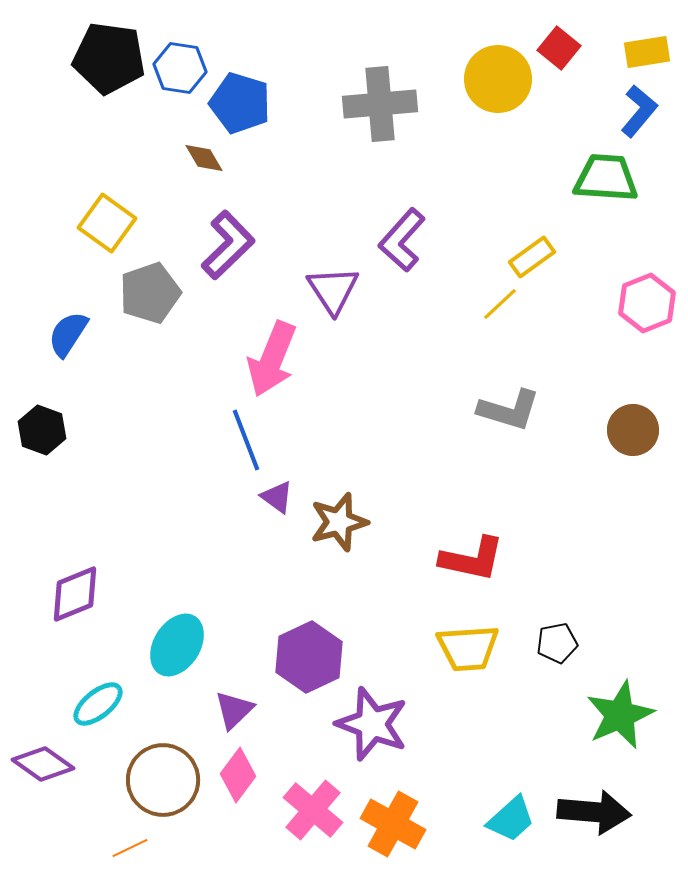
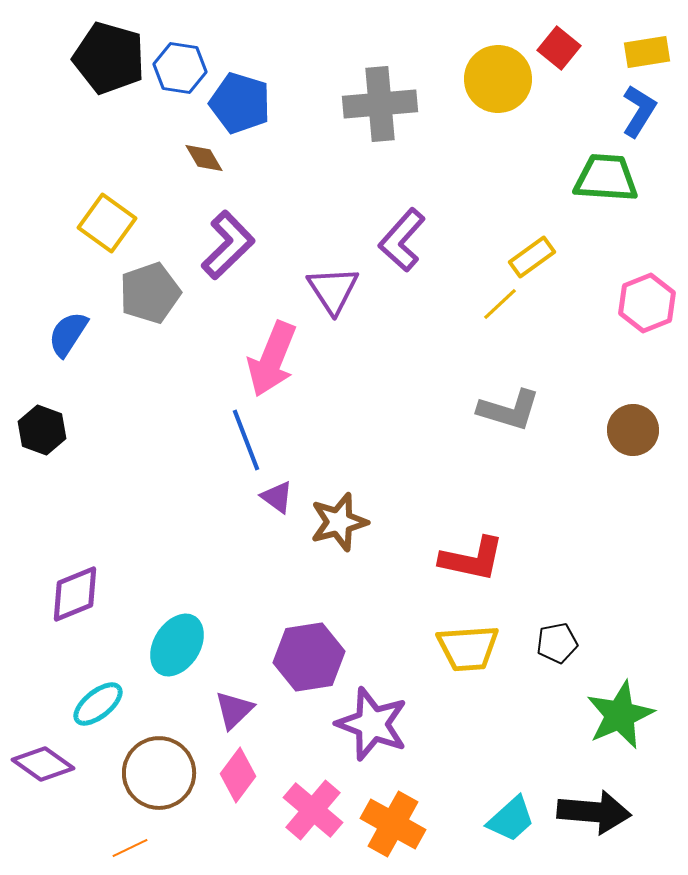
black pentagon at (109, 58): rotated 8 degrees clockwise
blue L-shape at (639, 111): rotated 8 degrees counterclockwise
purple hexagon at (309, 657): rotated 16 degrees clockwise
brown circle at (163, 780): moved 4 px left, 7 px up
